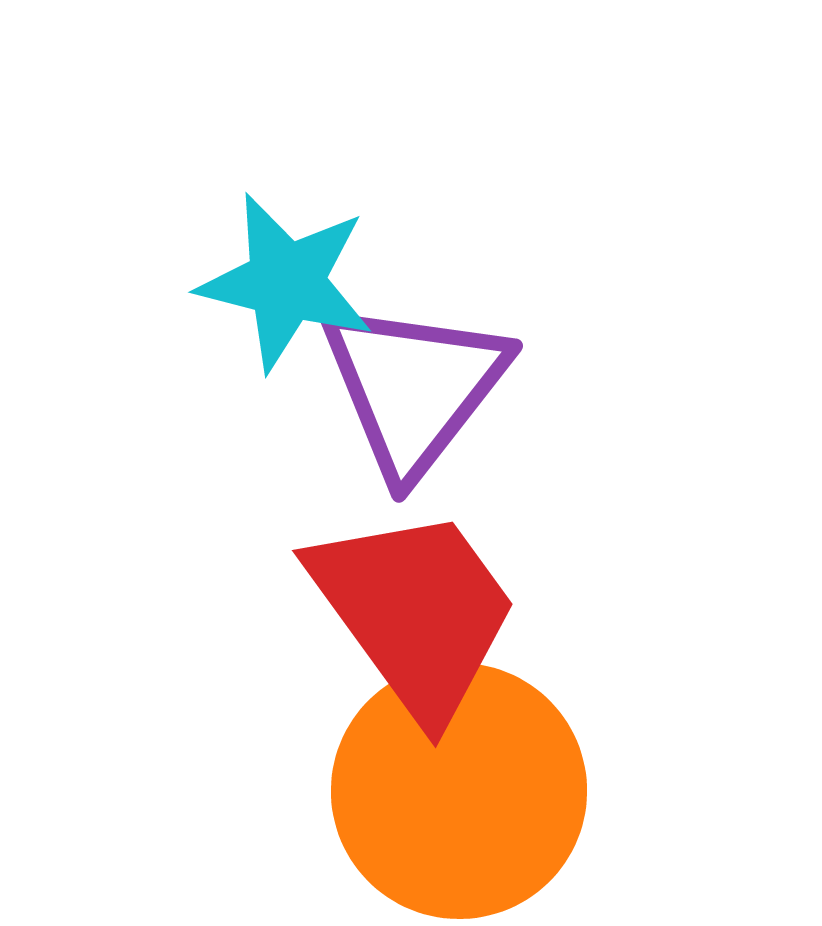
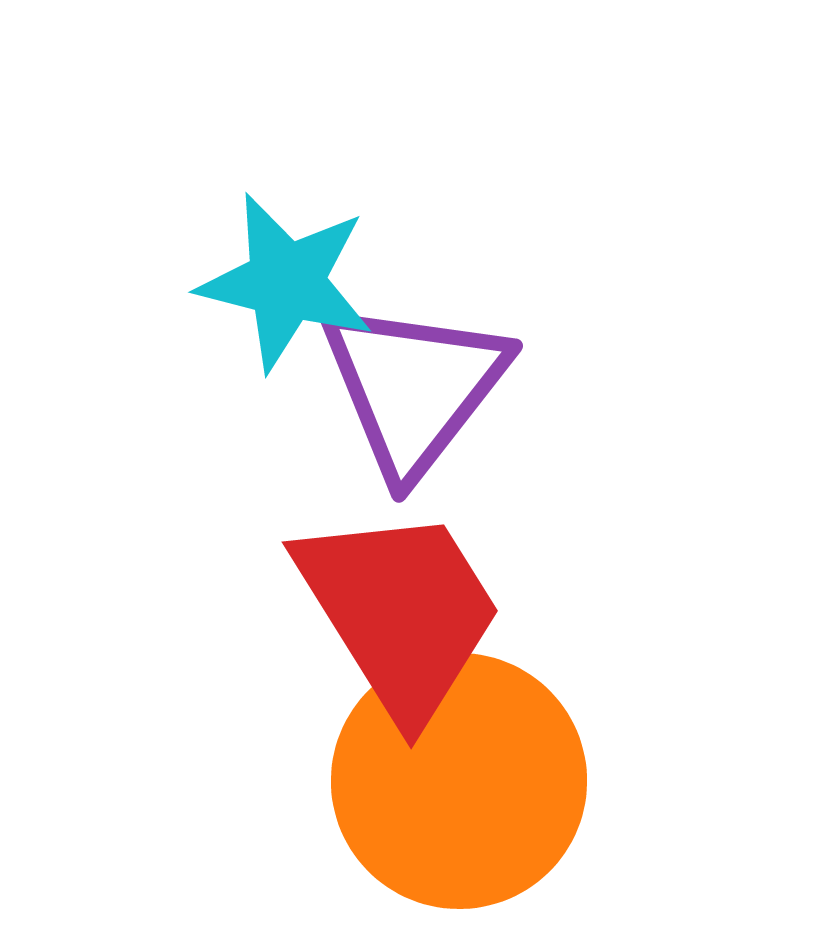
red trapezoid: moved 15 px left; rotated 4 degrees clockwise
orange circle: moved 10 px up
